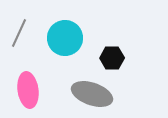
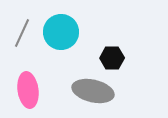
gray line: moved 3 px right
cyan circle: moved 4 px left, 6 px up
gray ellipse: moved 1 px right, 3 px up; rotated 6 degrees counterclockwise
